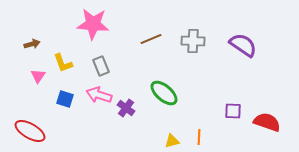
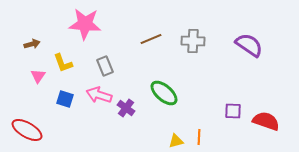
pink star: moved 8 px left
purple semicircle: moved 6 px right
gray rectangle: moved 4 px right
red semicircle: moved 1 px left, 1 px up
red ellipse: moved 3 px left, 1 px up
yellow triangle: moved 4 px right
